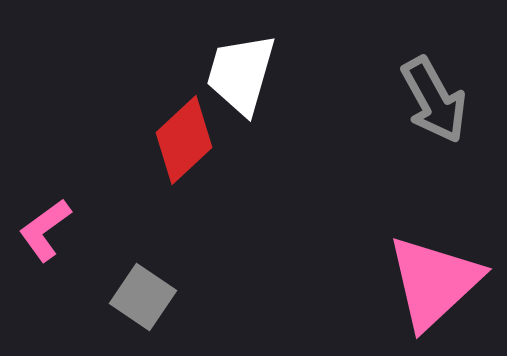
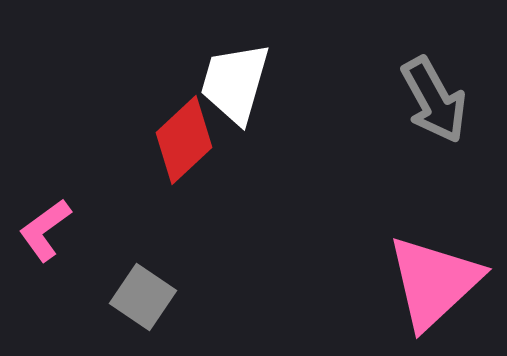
white trapezoid: moved 6 px left, 9 px down
